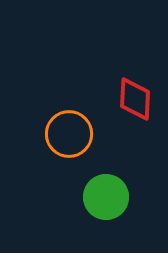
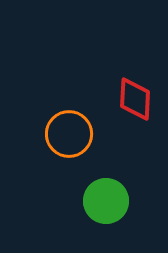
green circle: moved 4 px down
